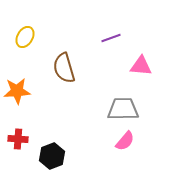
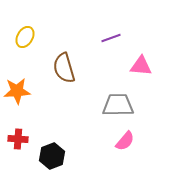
gray trapezoid: moved 5 px left, 4 px up
